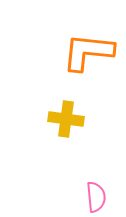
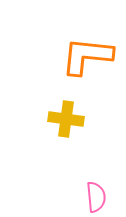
orange L-shape: moved 1 px left, 4 px down
